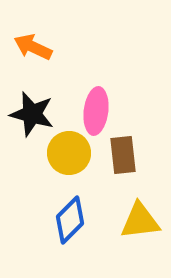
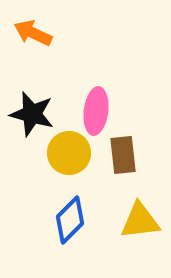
orange arrow: moved 14 px up
